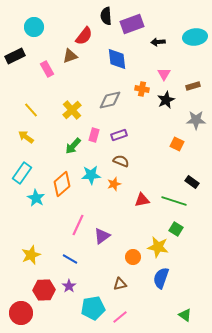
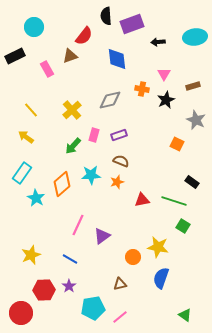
gray star at (196, 120): rotated 24 degrees clockwise
orange star at (114, 184): moved 3 px right, 2 px up
green square at (176, 229): moved 7 px right, 3 px up
